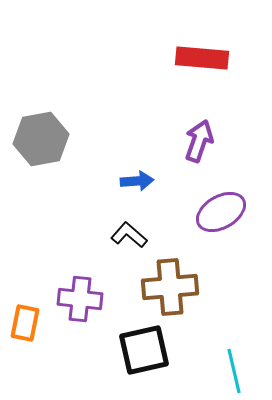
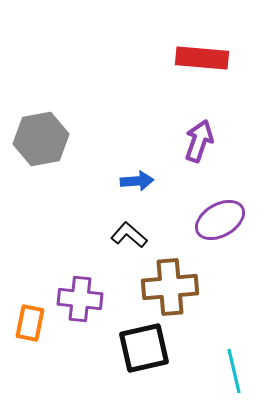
purple ellipse: moved 1 px left, 8 px down
orange rectangle: moved 5 px right
black square: moved 2 px up
